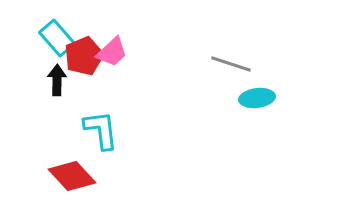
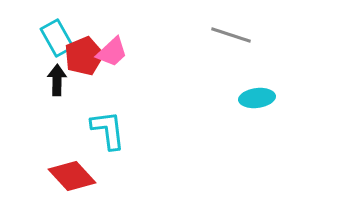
cyan rectangle: rotated 12 degrees clockwise
gray line: moved 29 px up
cyan L-shape: moved 7 px right
